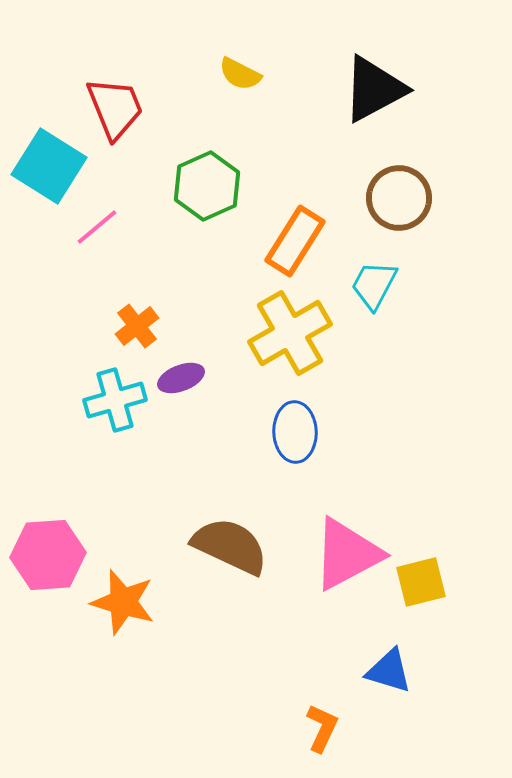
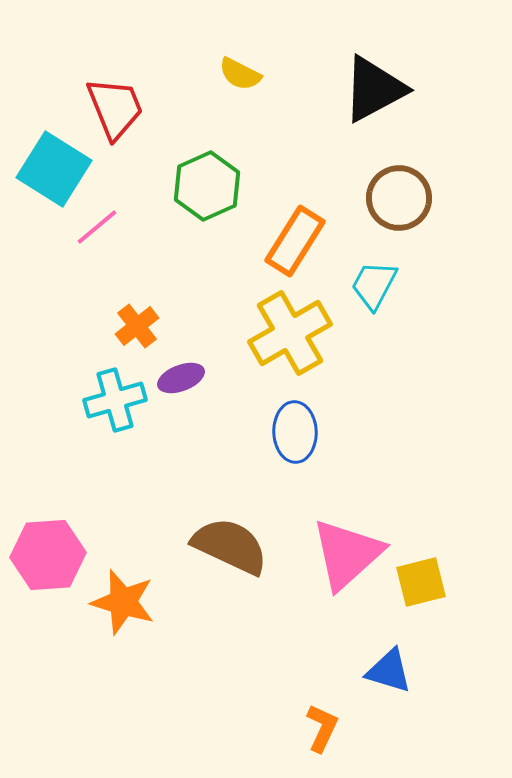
cyan square: moved 5 px right, 3 px down
pink triangle: rotated 14 degrees counterclockwise
